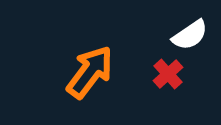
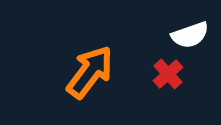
white semicircle: rotated 15 degrees clockwise
